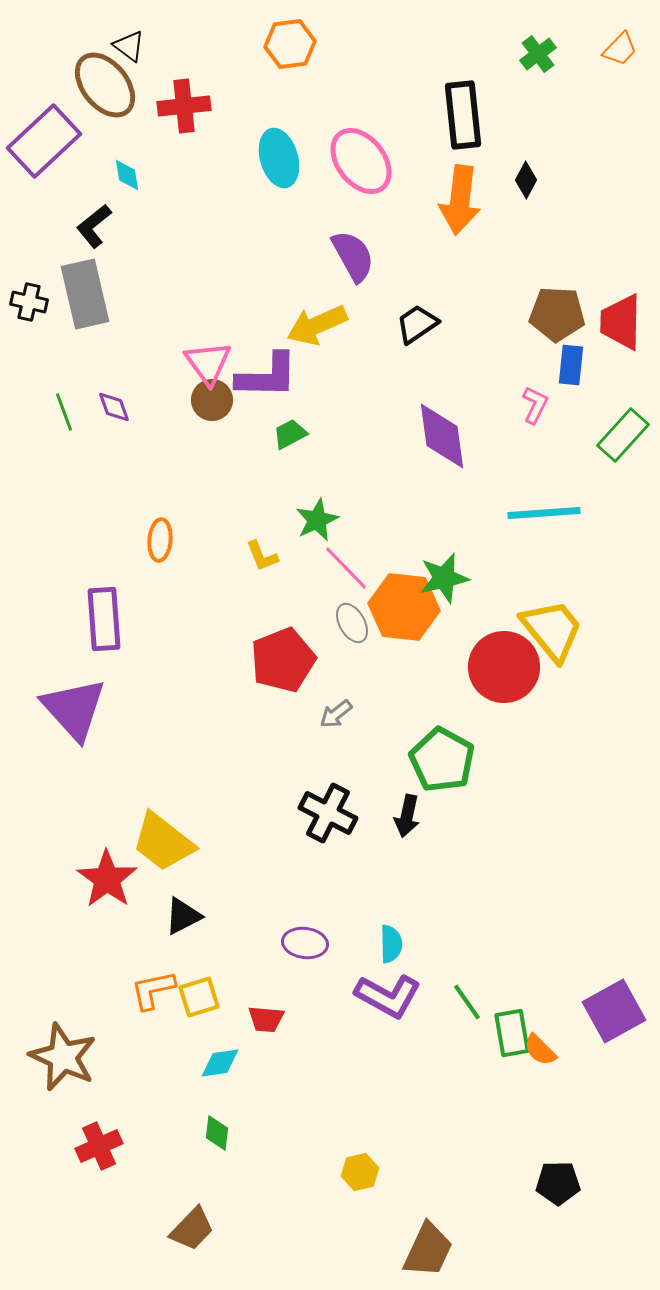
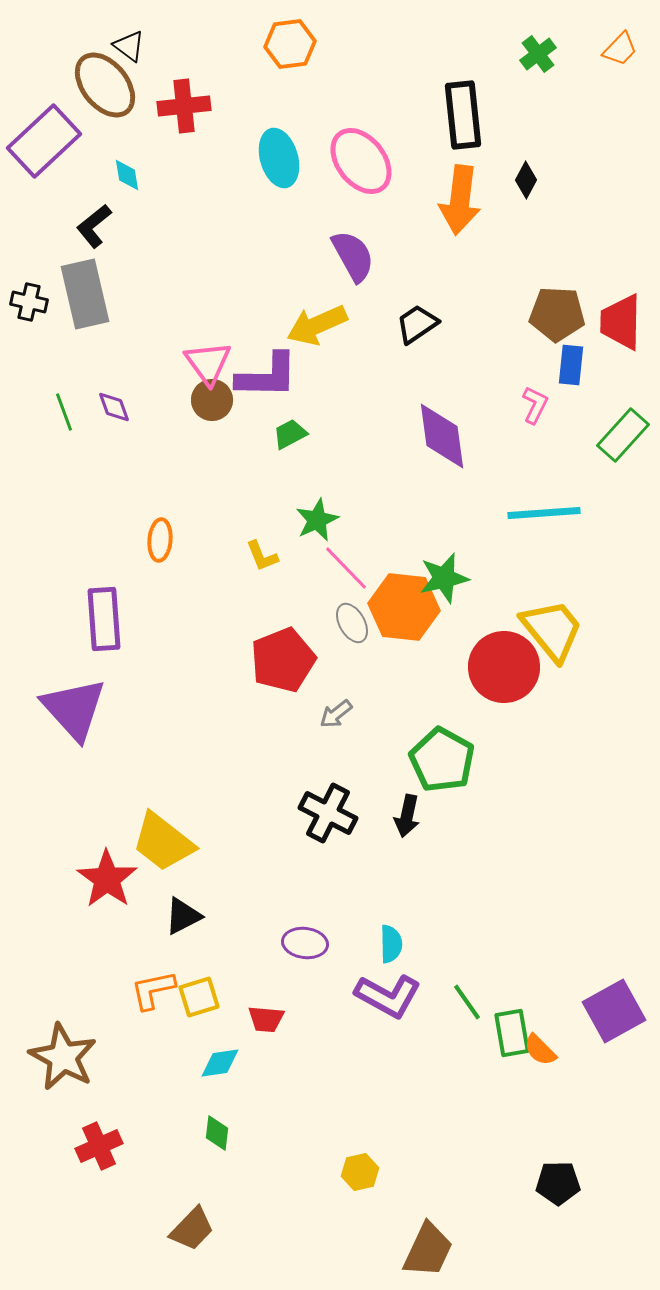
brown star at (63, 1057): rotated 4 degrees clockwise
